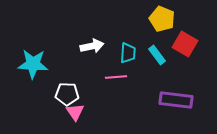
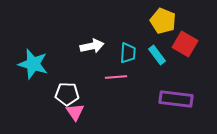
yellow pentagon: moved 1 px right, 2 px down
cyan star: rotated 12 degrees clockwise
purple rectangle: moved 1 px up
